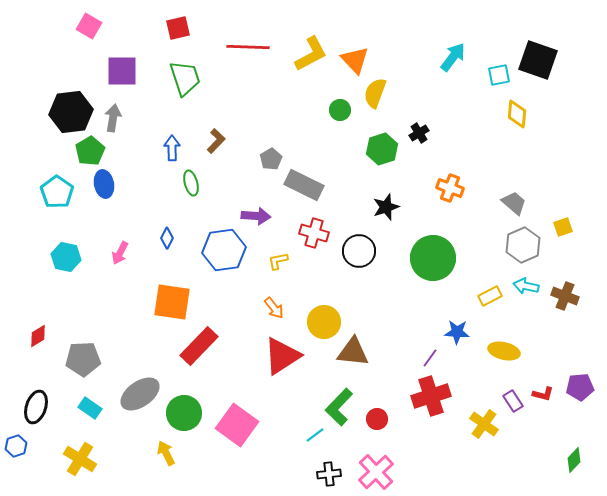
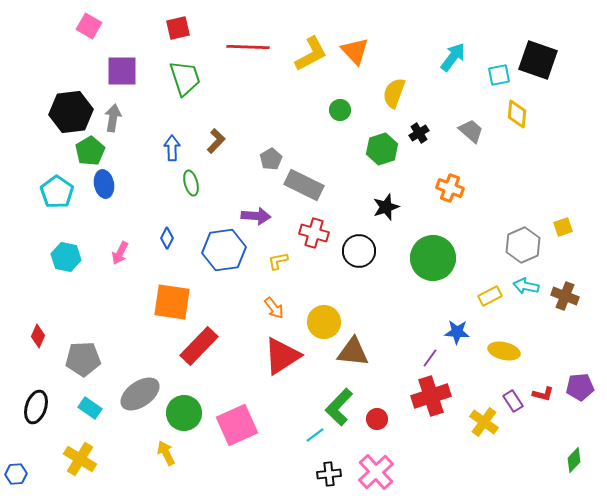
orange triangle at (355, 60): moved 9 px up
yellow semicircle at (375, 93): moved 19 px right
gray trapezoid at (514, 203): moved 43 px left, 72 px up
red diamond at (38, 336): rotated 35 degrees counterclockwise
yellow cross at (484, 424): moved 2 px up
pink square at (237, 425): rotated 30 degrees clockwise
blue hexagon at (16, 446): moved 28 px down; rotated 15 degrees clockwise
